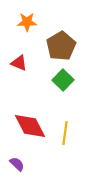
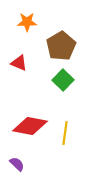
red diamond: rotated 52 degrees counterclockwise
